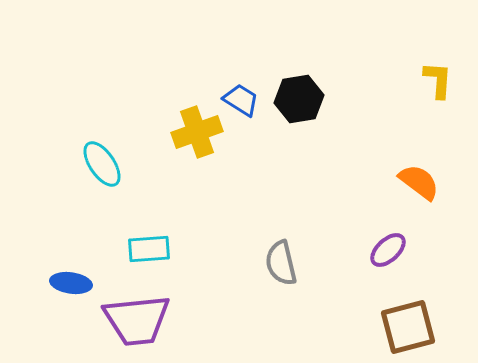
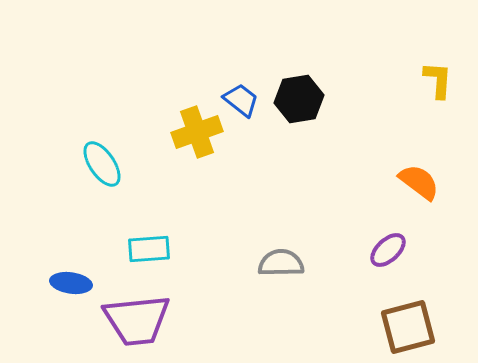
blue trapezoid: rotated 6 degrees clockwise
gray semicircle: rotated 102 degrees clockwise
